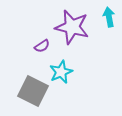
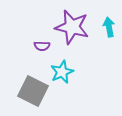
cyan arrow: moved 10 px down
purple semicircle: rotated 35 degrees clockwise
cyan star: moved 1 px right
